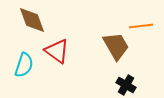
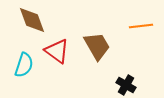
brown trapezoid: moved 19 px left
